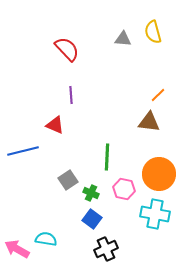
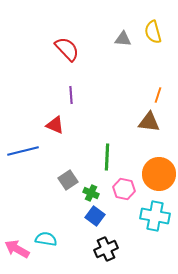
orange line: rotated 28 degrees counterclockwise
cyan cross: moved 2 px down
blue square: moved 3 px right, 3 px up
